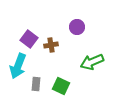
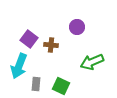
brown cross: rotated 16 degrees clockwise
cyan arrow: moved 1 px right
